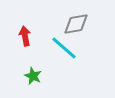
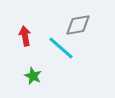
gray diamond: moved 2 px right, 1 px down
cyan line: moved 3 px left
